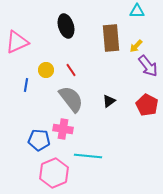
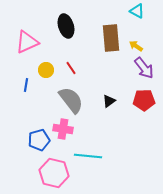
cyan triangle: rotated 28 degrees clockwise
pink triangle: moved 10 px right
yellow arrow: rotated 80 degrees clockwise
purple arrow: moved 4 px left, 2 px down
red line: moved 2 px up
gray semicircle: moved 1 px down
red pentagon: moved 3 px left, 5 px up; rotated 30 degrees counterclockwise
blue pentagon: rotated 20 degrees counterclockwise
pink hexagon: rotated 24 degrees counterclockwise
